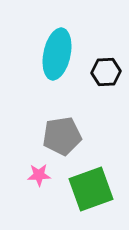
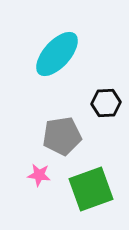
cyan ellipse: rotated 30 degrees clockwise
black hexagon: moved 31 px down
pink star: rotated 10 degrees clockwise
